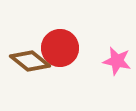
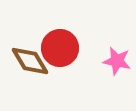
brown diamond: rotated 21 degrees clockwise
